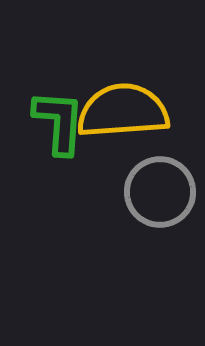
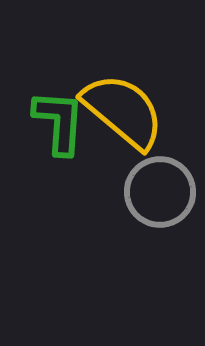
yellow semicircle: rotated 44 degrees clockwise
